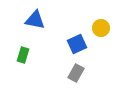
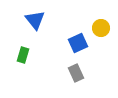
blue triangle: rotated 40 degrees clockwise
blue square: moved 1 px right, 1 px up
gray rectangle: rotated 54 degrees counterclockwise
